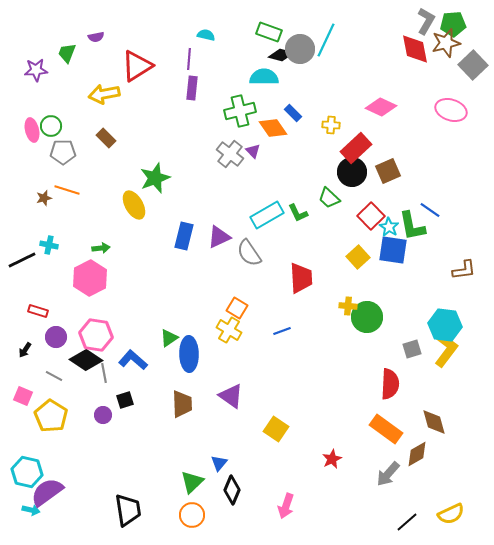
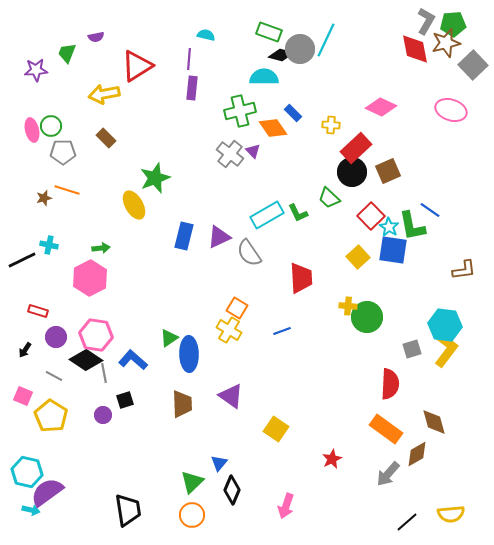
yellow semicircle at (451, 514): rotated 20 degrees clockwise
